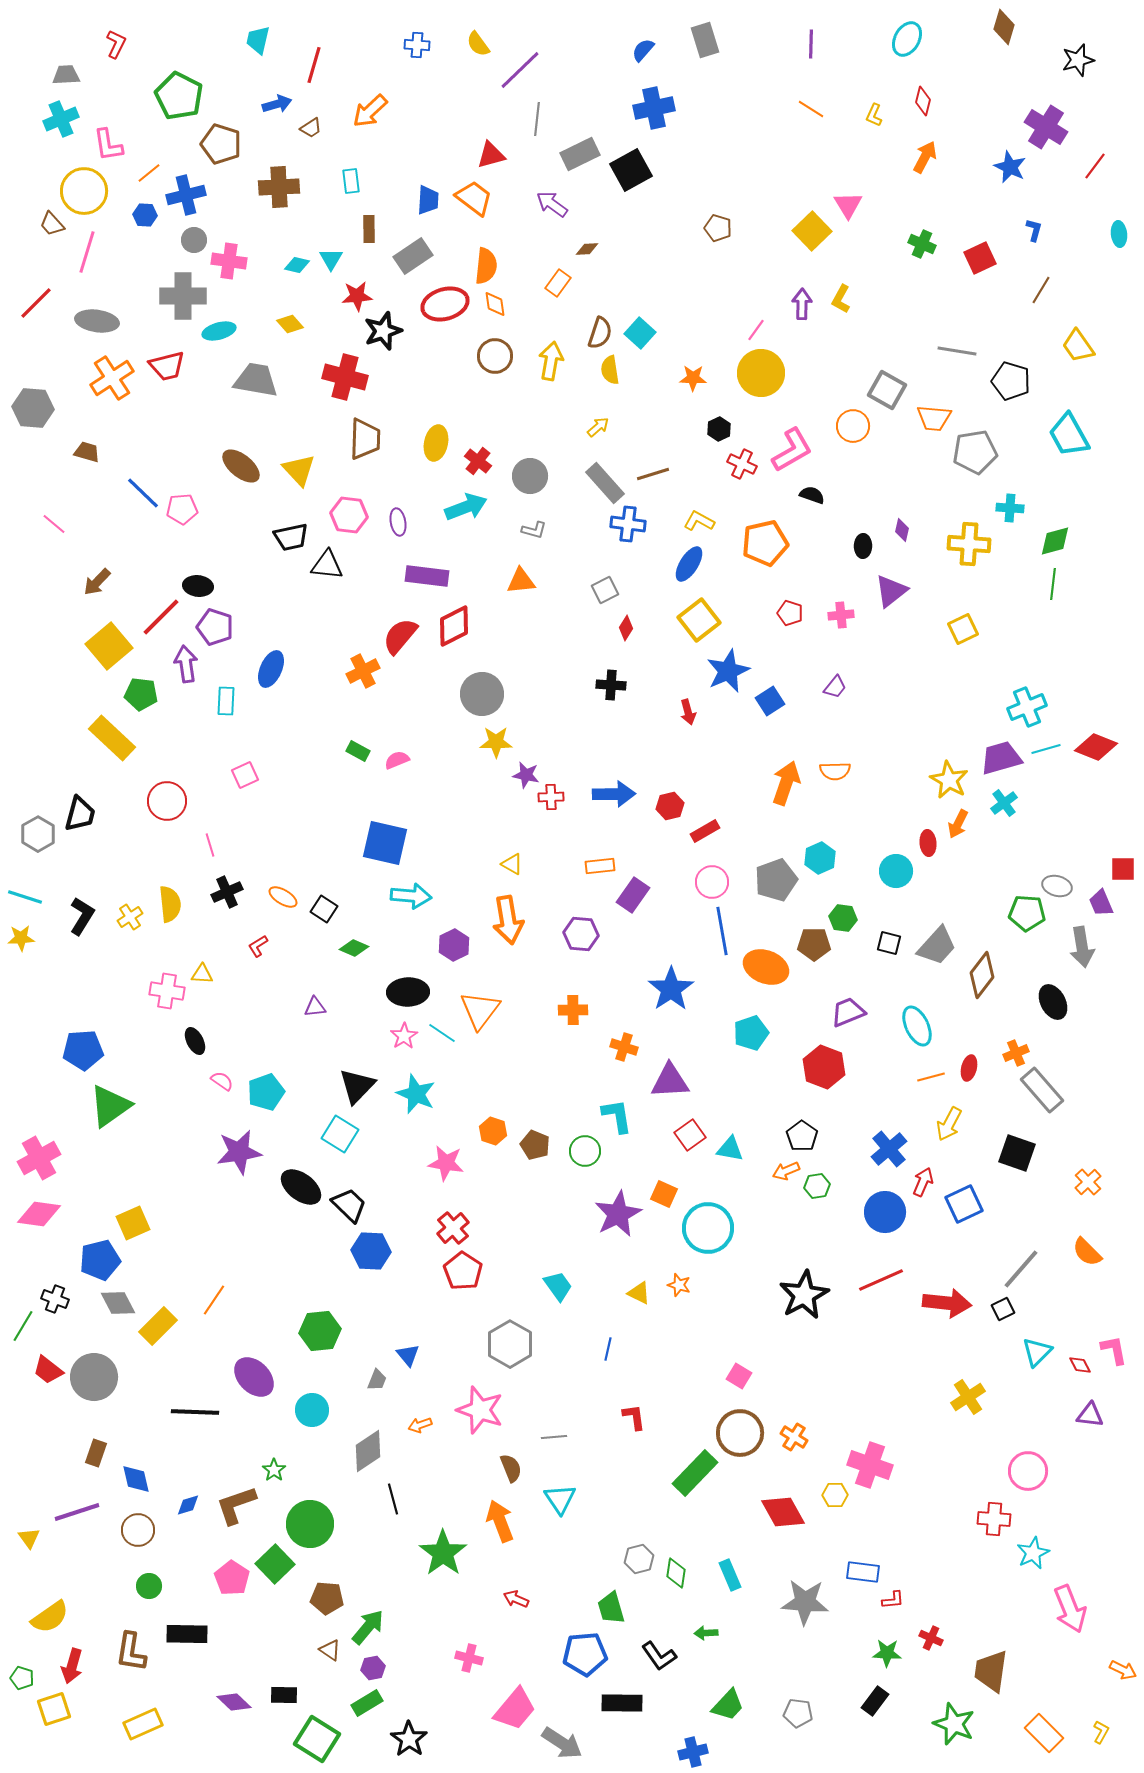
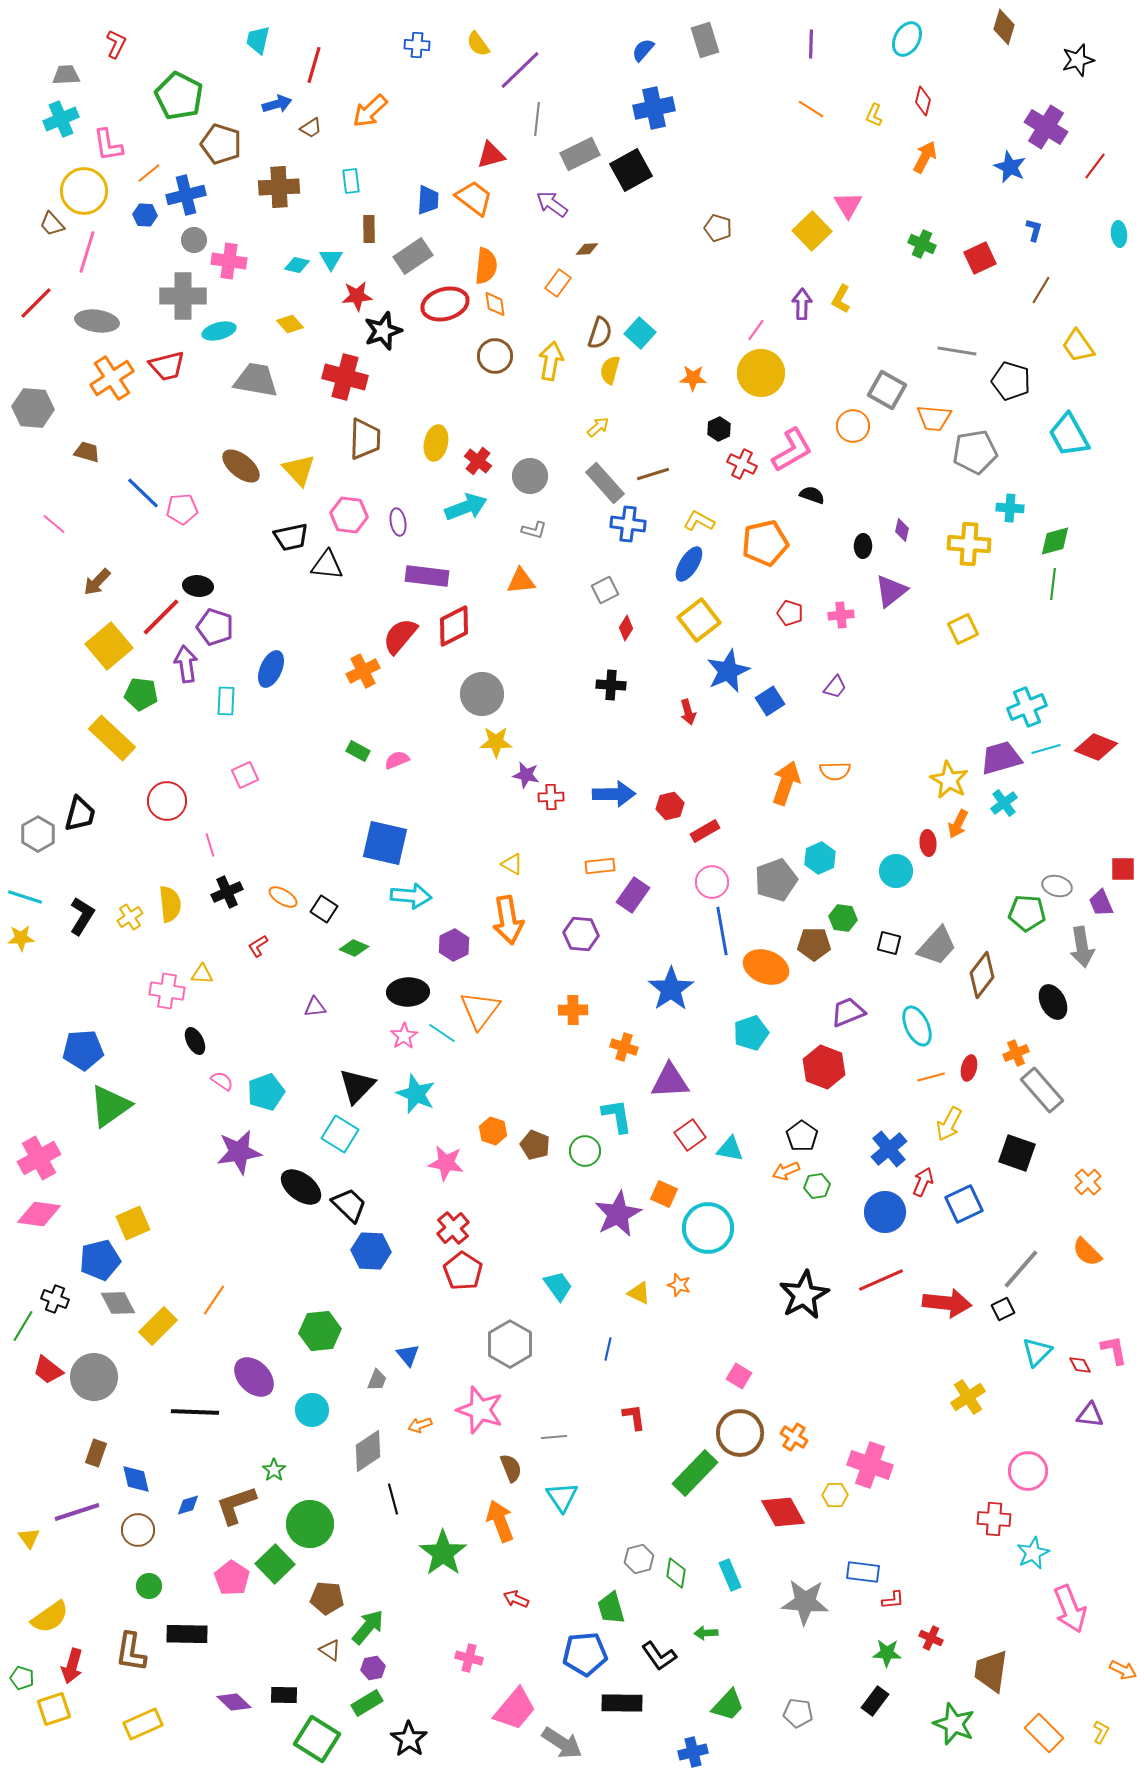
yellow semicircle at (610, 370): rotated 24 degrees clockwise
cyan triangle at (560, 1499): moved 2 px right, 2 px up
